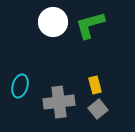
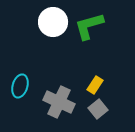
green L-shape: moved 1 px left, 1 px down
yellow rectangle: rotated 48 degrees clockwise
gray cross: rotated 32 degrees clockwise
